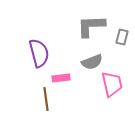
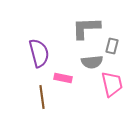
gray L-shape: moved 5 px left, 2 px down
gray rectangle: moved 10 px left, 9 px down
gray semicircle: rotated 15 degrees clockwise
pink rectangle: moved 2 px right; rotated 18 degrees clockwise
brown line: moved 4 px left, 2 px up
